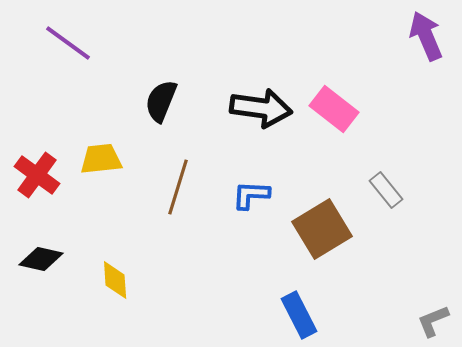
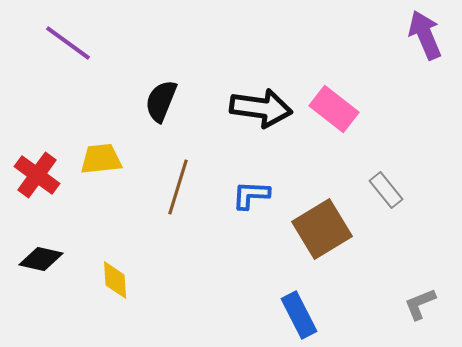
purple arrow: moved 1 px left, 1 px up
gray L-shape: moved 13 px left, 17 px up
